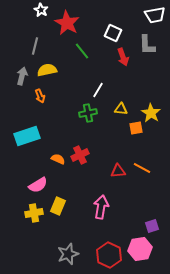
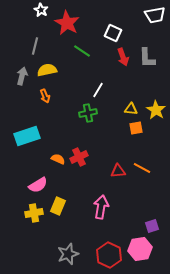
gray L-shape: moved 13 px down
green line: rotated 18 degrees counterclockwise
orange arrow: moved 5 px right
yellow triangle: moved 10 px right
yellow star: moved 5 px right, 3 px up
red cross: moved 1 px left, 2 px down
